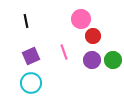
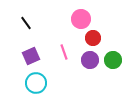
black line: moved 2 px down; rotated 24 degrees counterclockwise
red circle: moved 2 px down
purple circle: moved 2 px left
cyan circle: moved 5 px right
